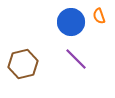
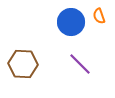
purple line: moved 4 px right, 5 px down
brown hexagon: rotated 16 degrees clockwise
